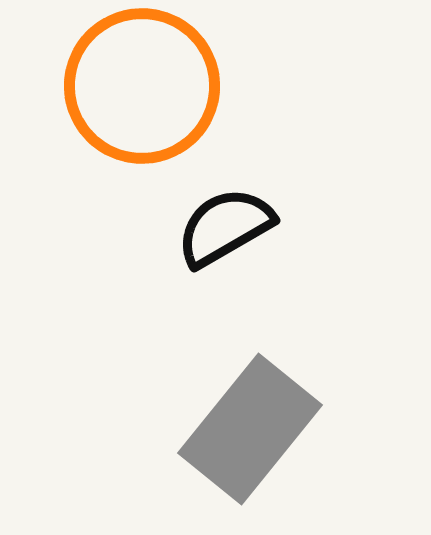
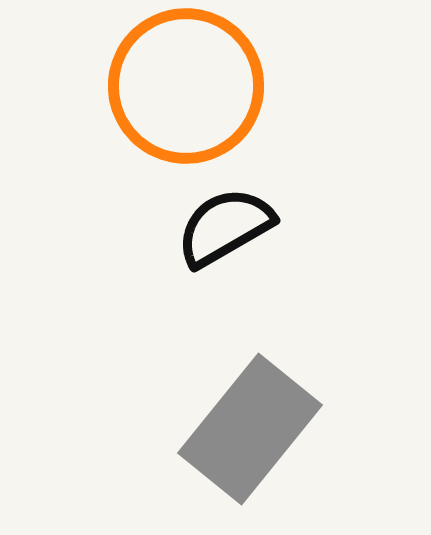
orange circle: moved 44 px right
